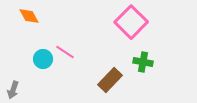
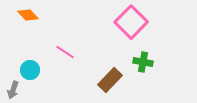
orange diamond: moved 1 px left, 1 px up; rotated 15 degrees counterclockwise
cyan circle: moved 13 px left, 11 px down
